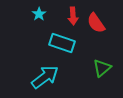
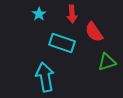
red arrow: moved 1 px left, 2 px up
red semicircle: moved 2 px left, 9 px down
green triangle: moved 5 px right, 6 px up; rotated 24 degrees clockwise
cyan arrow: rotated 64 degrees counterclockwise
